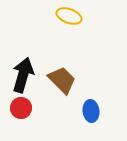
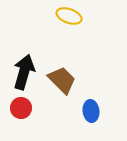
black arrow: moved 1 px right, 3 px up
